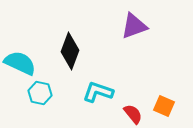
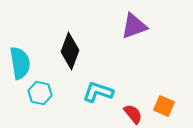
cyan semicircle: rotated 56 degrees clockwise
